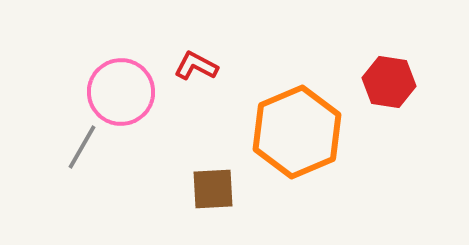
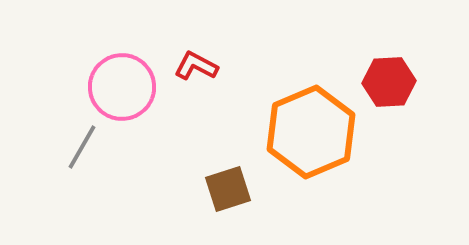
red hexagon: rotated 12 degrees counterclockwise
pink circle: moved 1 px right, 5 px up
orange hexagon: moved 14 px right
brown square: moved 15 px right; rotated 15 degrees counterclockwise
